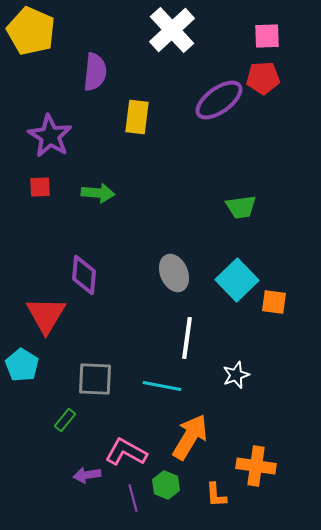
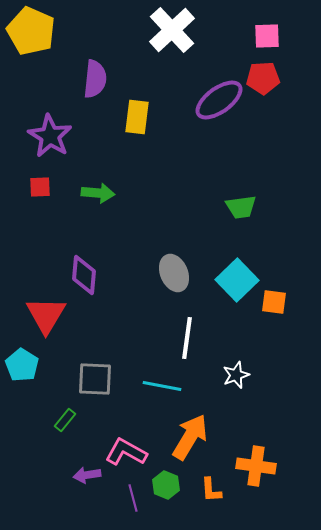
purple semicircle: moved 7 px down
orange L-shape: moved 5 px left, 5 px up
